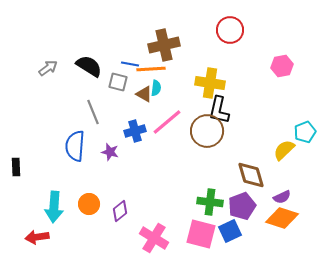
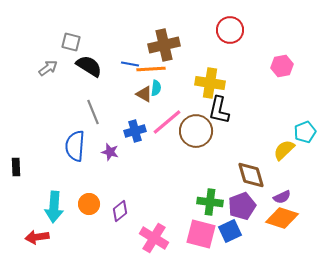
gray square: moved 47 px left, 40 px up
brown circle: moved 11 px left
